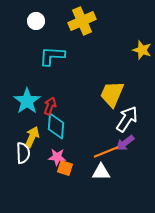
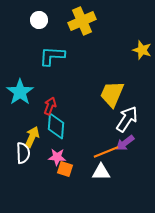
white circle: moved 3 px right, 1 px up
cyan star: moved 7 px left, 9 px up
orange square: moved 1 px down
